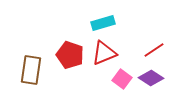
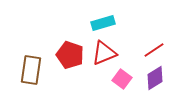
purple diamond: moved 4 px right; rotated 65 degrees counterclockwise
